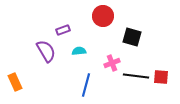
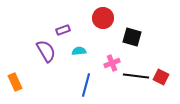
red circle: moved 2 px down
red square: rotated 21 degrees clockwise
